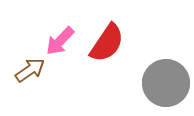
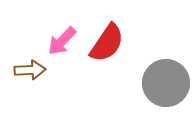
pink arrow: moved 2 px right
brown arrow: rotated 32 degrees clockwise
